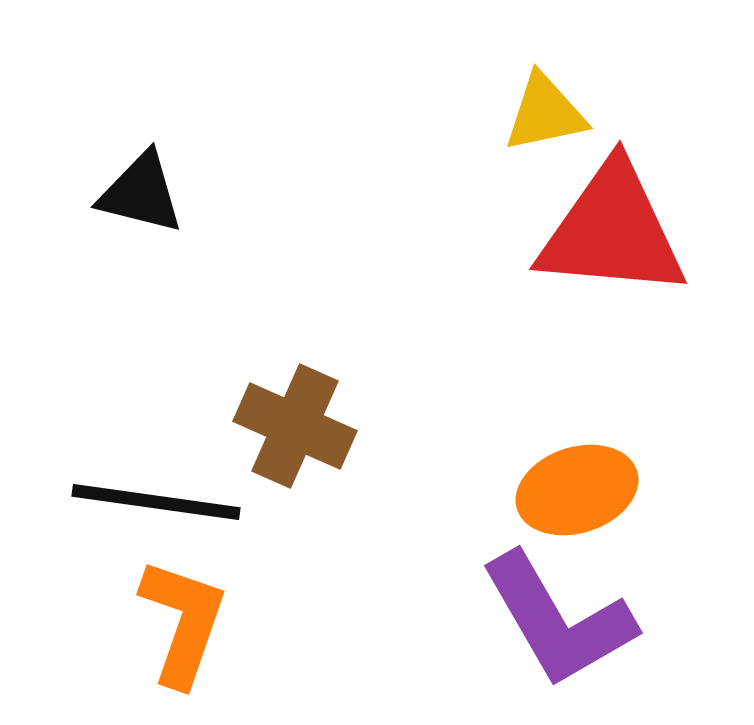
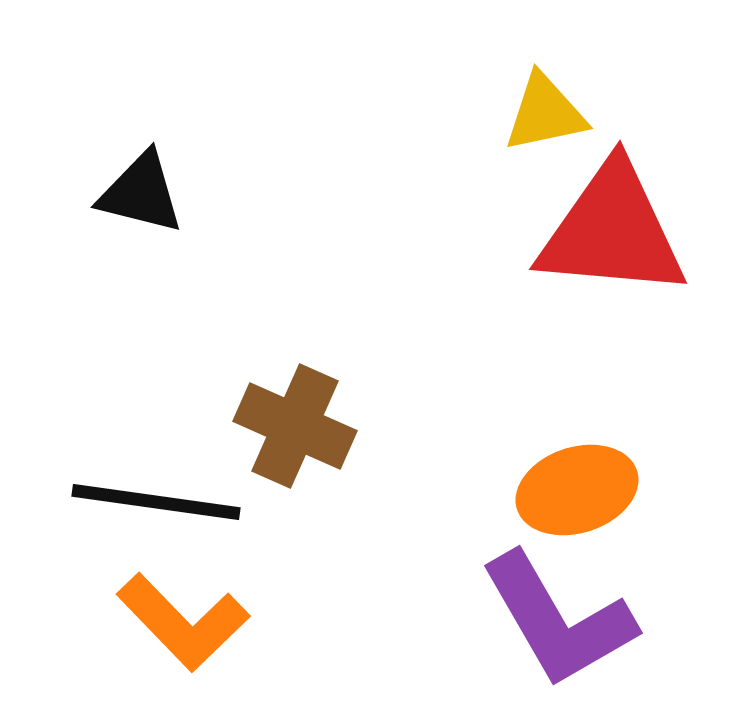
orange L-shape: rotated 117 degrees clockwise
